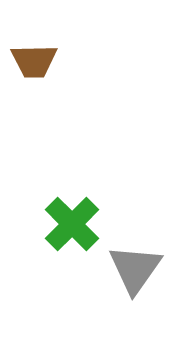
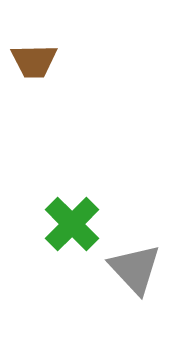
gray triangle: rotated 18 degrees counterclockwise
